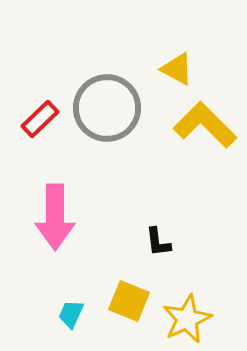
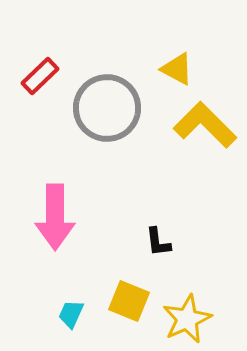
red rectangle: moved 43 px up
